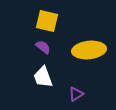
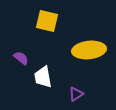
purple semicircle: moved 22 px left, 11 px down
white trapezoid: rotated 10 degrees clockwise
